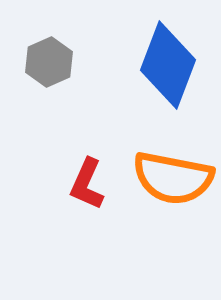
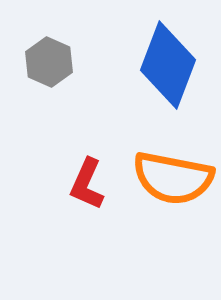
gray hexagon: rotated 12 degrees counterclockwise
